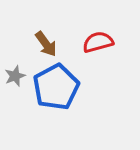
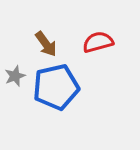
blue pentagon: rotated 15 degrees clockwise
